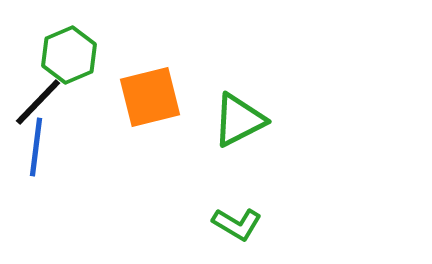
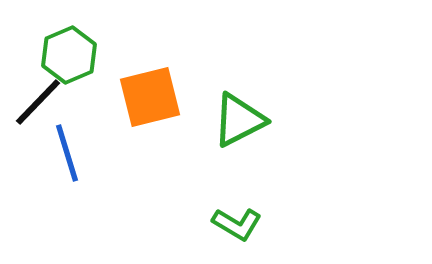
blue line: moved 31 px right, 6 px down; rotated 24 degrees counterclockwise
